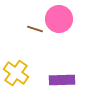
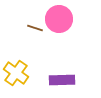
brown line: moved 1 px up
